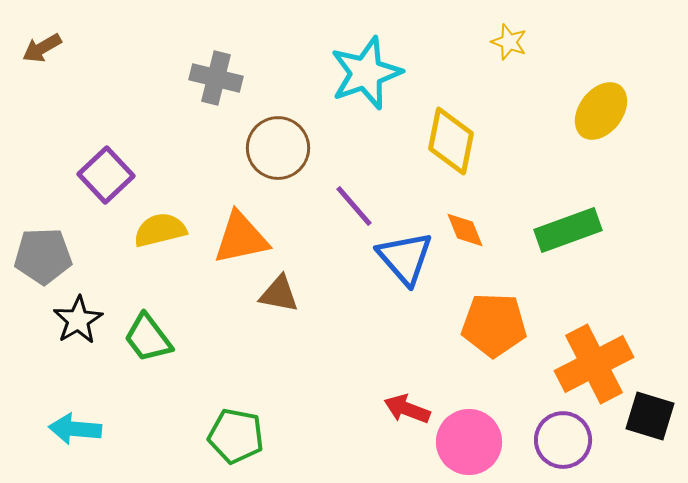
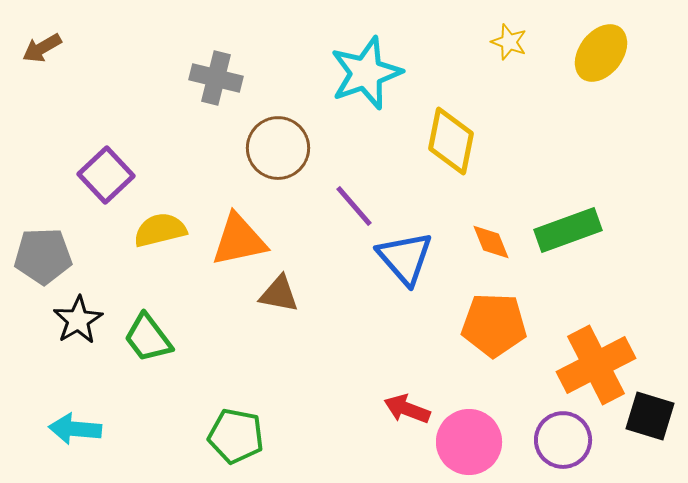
yellow ellipse: moved 58 px up
orange diamond: moved 26 px right, 12 px down
orange triangle: moved 2 px left, 2 px down
orange cross: moved 2 px right, 1 px down
